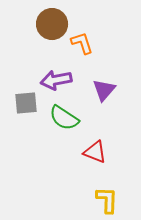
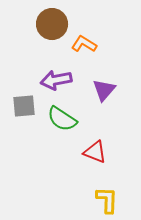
orange L-shape: moved 2 px right, 1 px down; rotated 40 degrees counterclockwise
gray square: moved 2 px left, 3 px down
green semicircle: moved 2 px left, 1 px down
